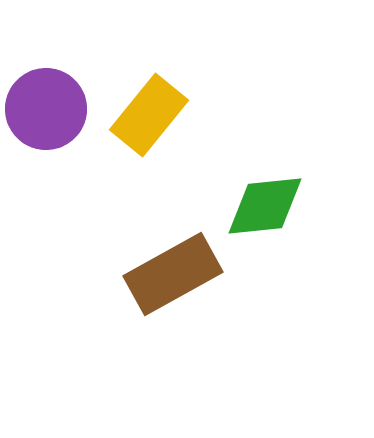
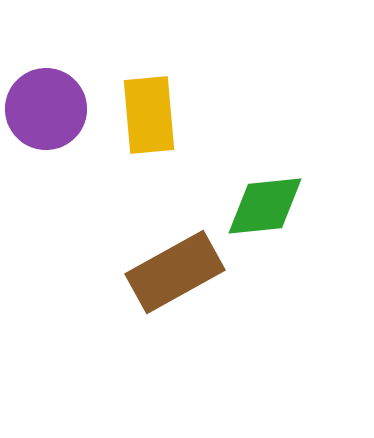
yellow rectangle: rotated 44 degrees counterclockwise
brown rectangle: moved 2 px right, 2 px up
